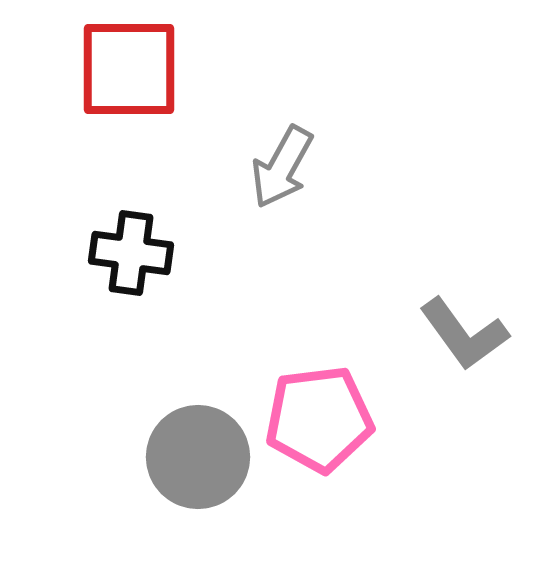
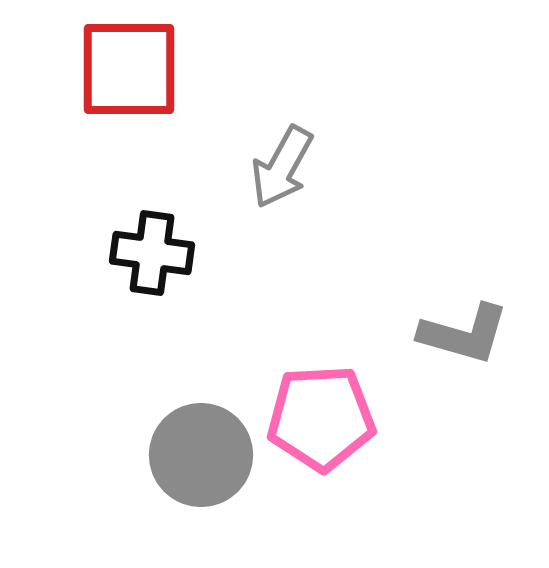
black cross: moved 21 px right
gray L-shape: rotated 38 degrees counterclockwise
pink pentagon: moved 2 px right, 1 px up; rotated 4 degrees clockwise
gray circle: moved 3 px right, 2 px up
